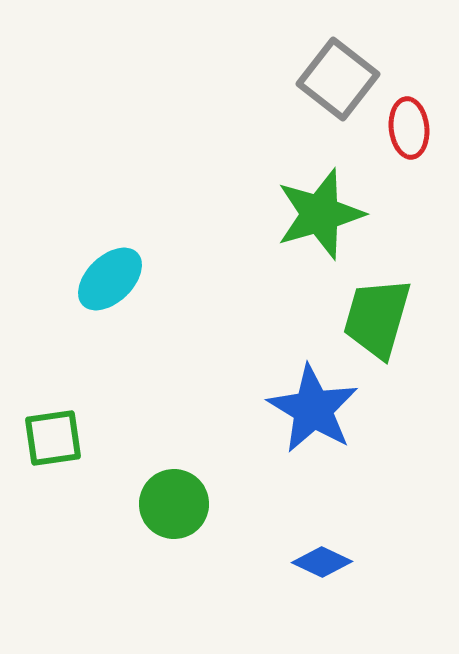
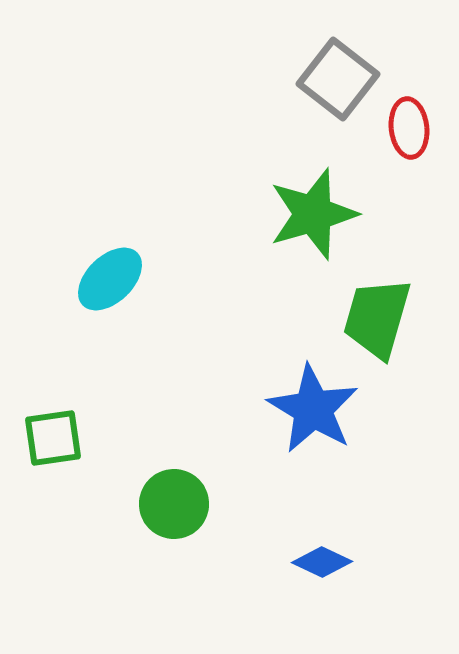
green star: moved 7 px left
